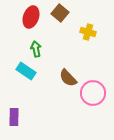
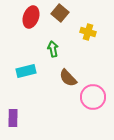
green arrow: moved 17 px right
cyan rectangle: rotated 48 degrees counterclockwise
pink circle: moved 4 px down
purple rectangle: moved 1 px left, 1 px down
